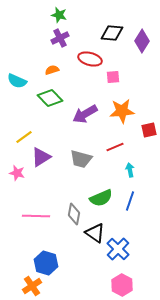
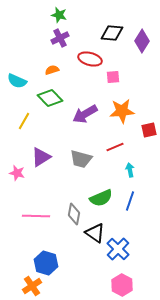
yellow line: moved 16 px up; rotated 24 degrees counterclockwise
